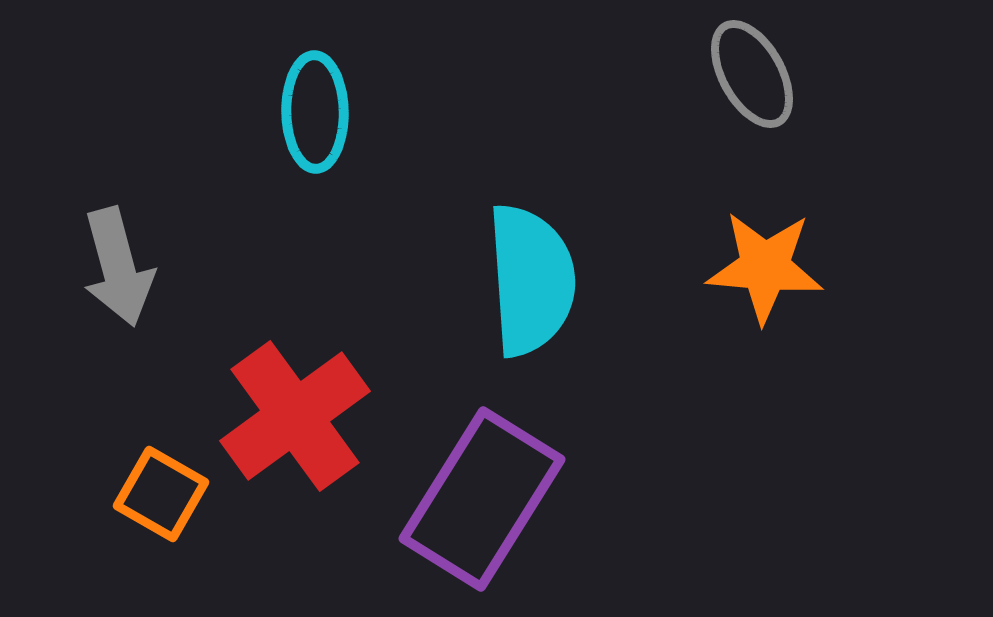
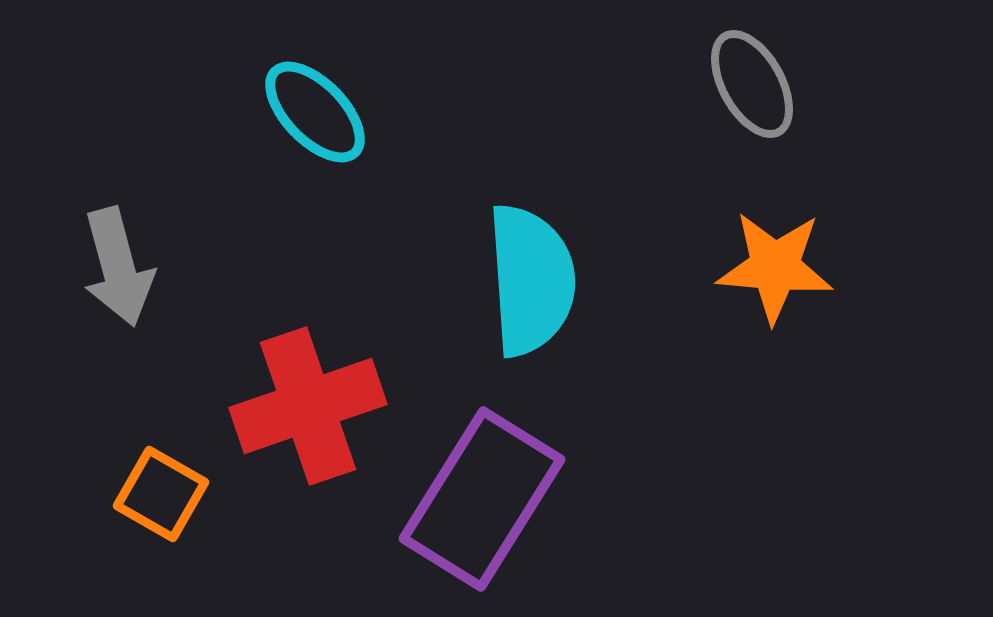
gray ellipse: moved 10 px down
cyan ellipse: rotated 43 degrees counterclockwise
orange star: moved 10 px right
red cross: moved 13 px right, 10 px up; rotated 17 degrees clockwise
